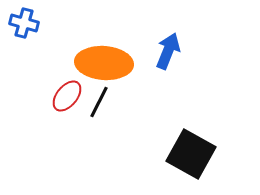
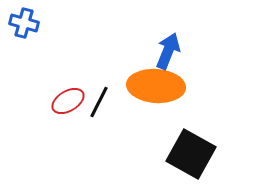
orange ellipse: moved 52 px right, 23 px down
red ellipse: moved 1 px right, 5 px down; rotated 20 degrees clockwise
